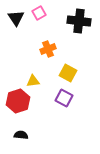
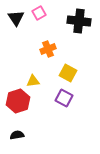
black semicircle: moved 4 px left; rotated 16 degrees counterclockwise
